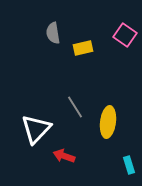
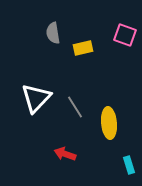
pink square: rotated 15 degrees counterclockwise
yellow ellipse: moved 1 px right, 1 px down; rotated 12 degrees counterclockwise
white triangle: moved 31 px up
red arrow: moved 1 px right, 2 px up
